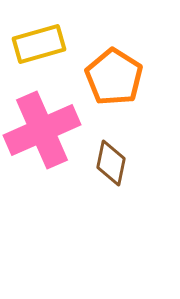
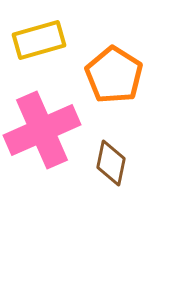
yellow rectangle: moved 4 px up
orange pentagon: moved 2 px up
